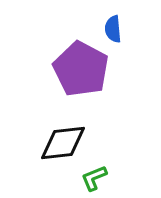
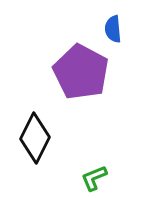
purple pentagon: moved 3 px down
black diamond: moved 28 px left, 5 px up; rotated 57 degrees counterclockwise
